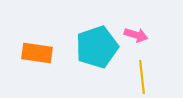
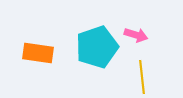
orange rectangle: moved 1 px right
